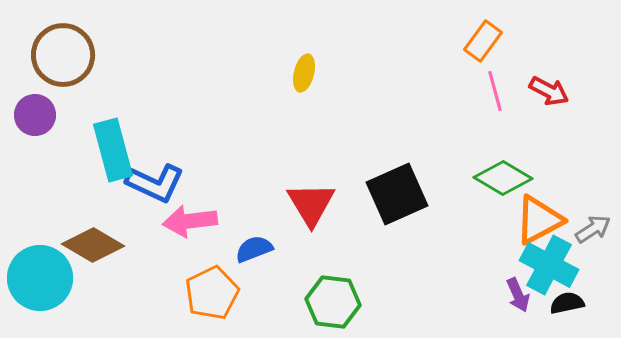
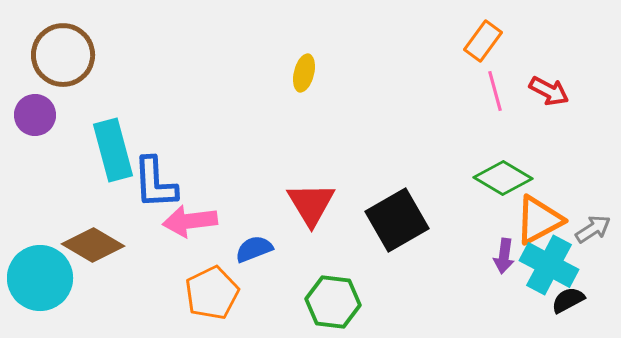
blue L-shape: rotated 62 degrees clockwise
black square: moved 26 px down; rotated 6 degrees counterclockwise
purple arrow: moved 14 px left, 39 px up; rotated 32 degrees clockwise
black semicircle: moved 1 px right, 3 px up; rotated 16 degrees counterclockwise
